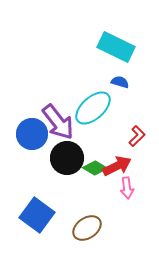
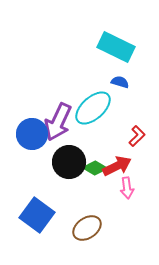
purple arrow: rotated 63 degrees clockwise
black circle: moved 2 px right, 4 px down
